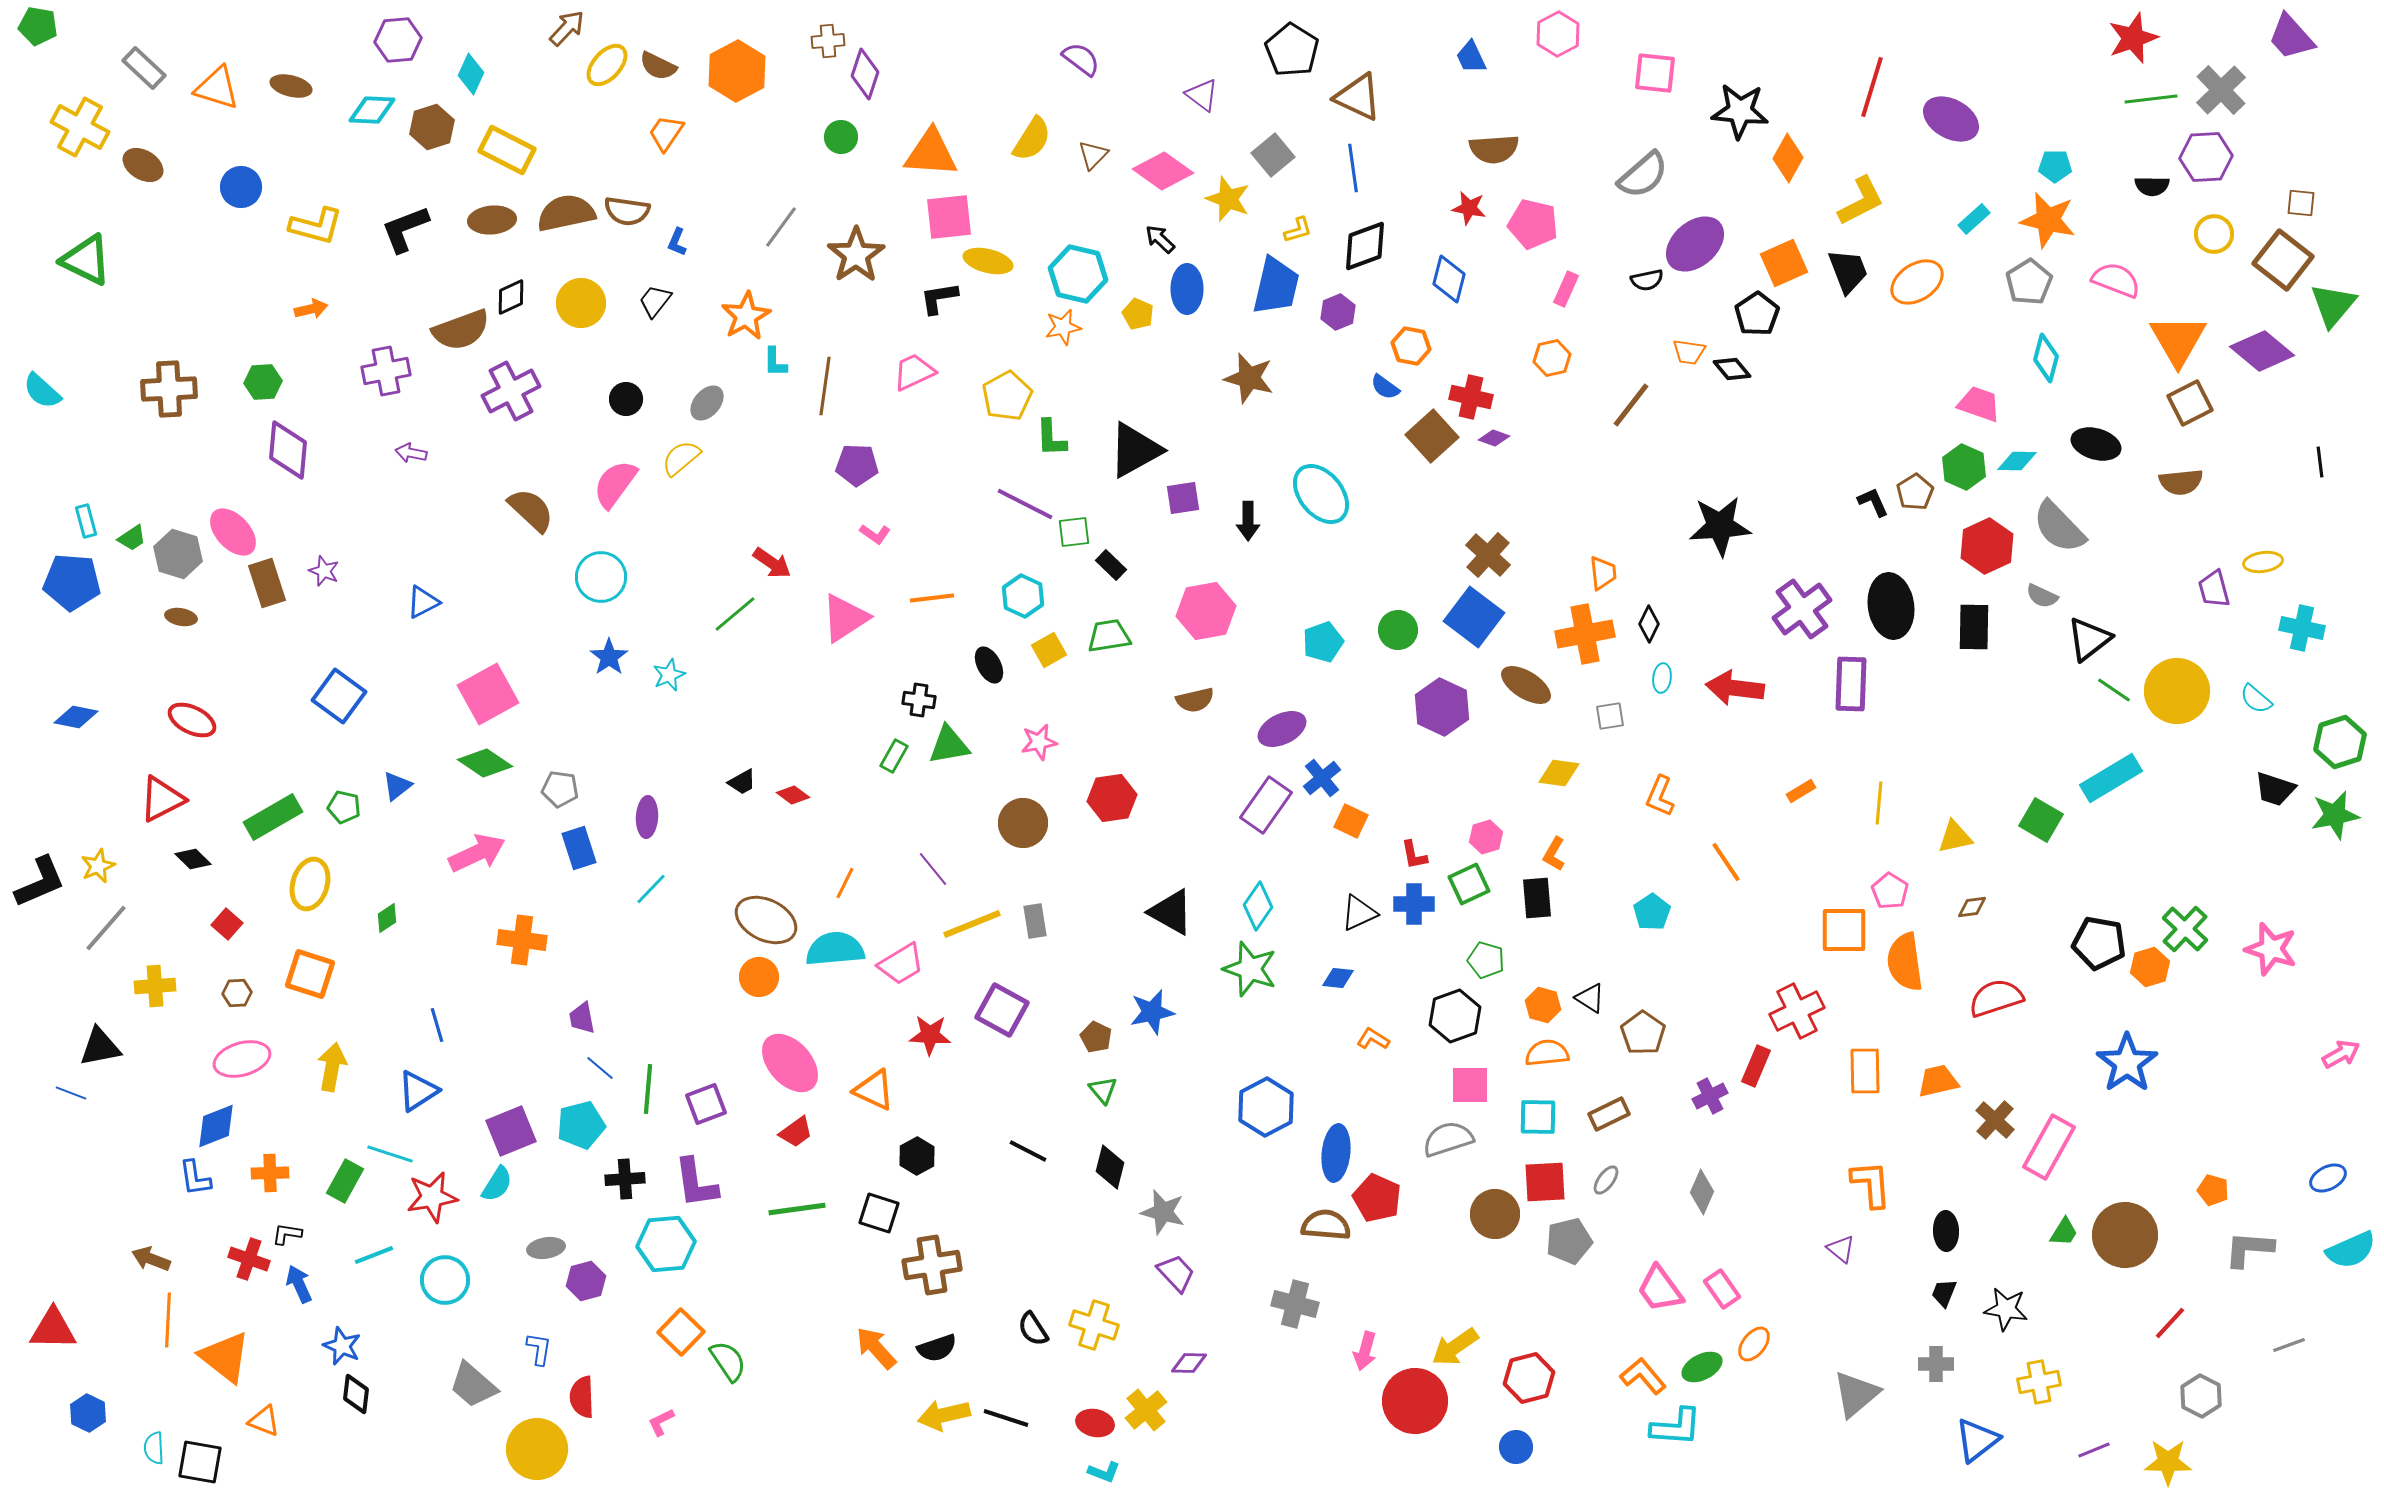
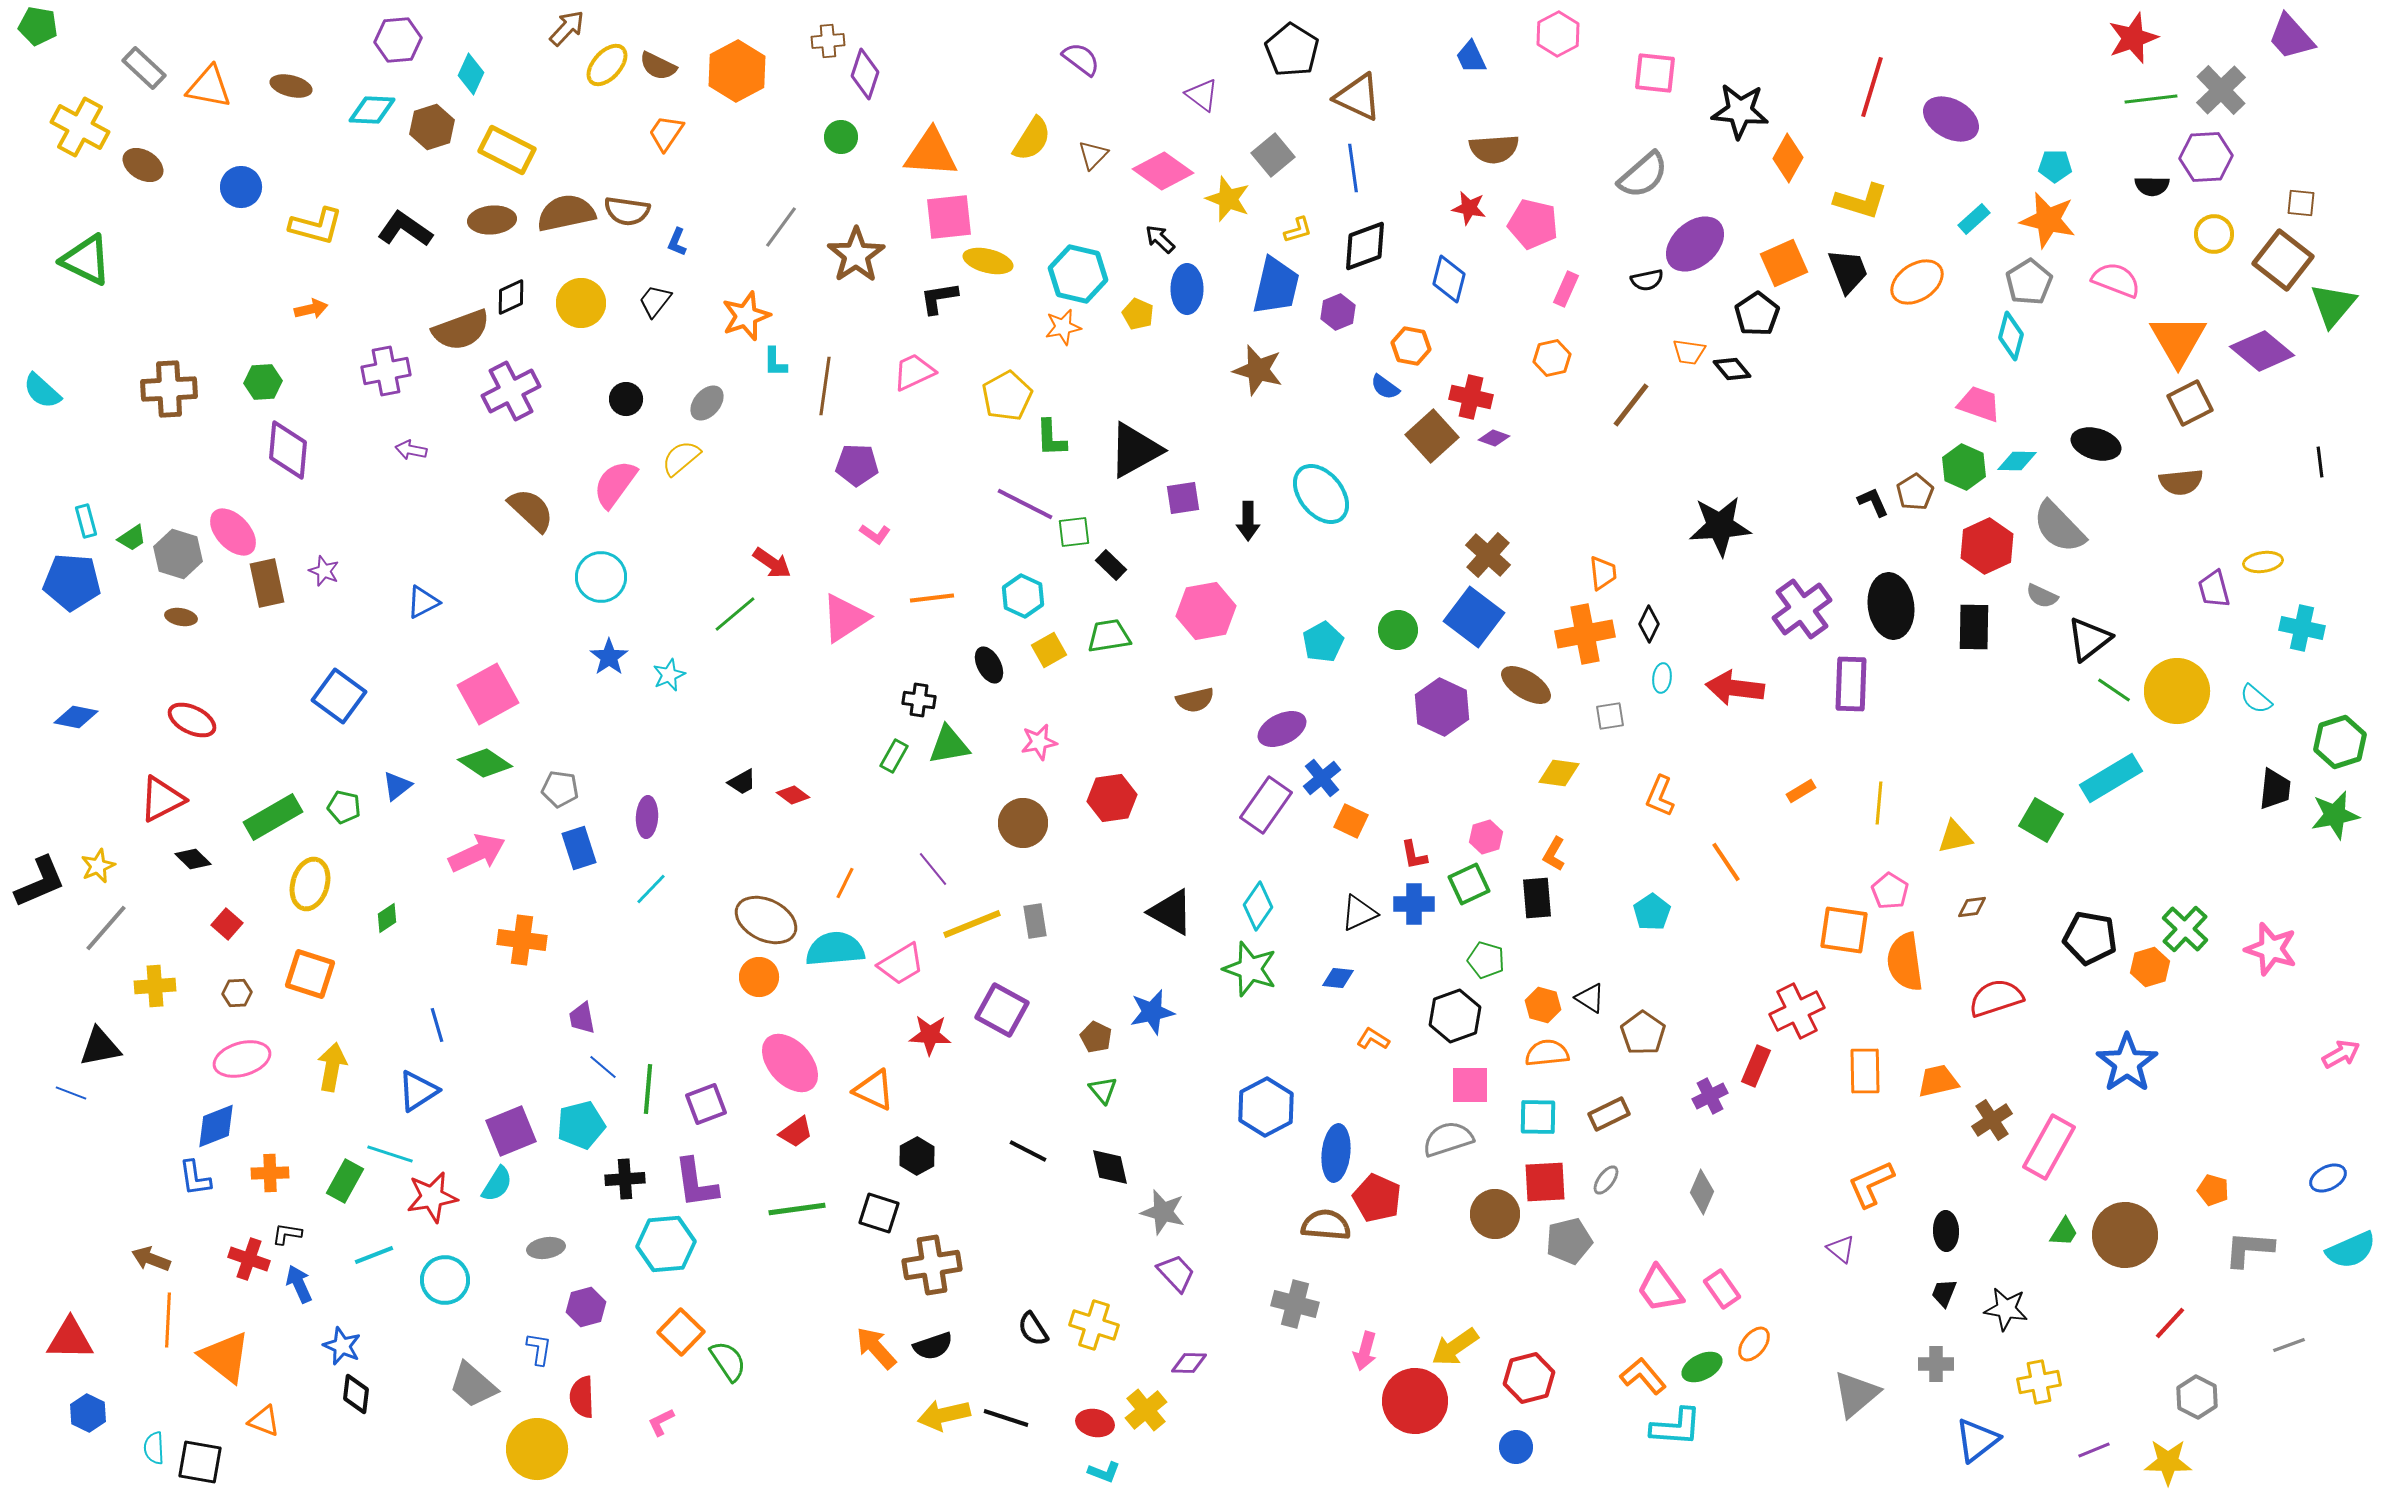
orange triangle at (217, 88): moved 8 px left, 1 px up; rotated 6 degrees counterclockwise
yellow L-shape at (1861, 201): rotated 44 degrees clockwise
black L-shape at (405, 229): rotated 56 degrees clockwise
orange star at (746, 316): rotated 9 degrees clockwise
cyan diamond at (2046, 358): moved 35 px left, 22 px up
brown star at (1249, 378): moved 9 px right, 8 px up
purple arrow at (411, 453): moved 3 px up
brown rectangle at (267, 583): rotated 6 degrees clockwise
cyan pentagon at (1323, 642): rotated 9 degrees counterclockwise
black trapezoid at (2275, 789): rotated 102 degrees counterclockwise
orange square at (1844, 930): rotated 8 degrees clockwise
black pentagon at (2099, 943): moved 9 px left, 5 px up
blue line at (600, 1068): moved 3 px right, 1 px up
brown cross at (1995, 1120): moved 3 px left; rotated 15 degrees clockwise
black diamond at (1110, 1167): rotated 27 degrees counterclockwise
orange L-shape at (1871, 1184): rotated 110 degrees counterclockwise
purple hexagon at (586, 1281): moved 26 px down
red triangle at (53, 1329): moved 17 px right, 10 px down
black semicircle at (937, 1348): moved 4 px left, 2 px up
gray hexagon at (2201, 1396): moved 4 px left, 1 px down
